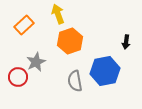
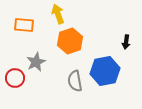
orange rectangle: rotated 48 degrees clockwise
red circle: moved 3 px left, 1 px down
